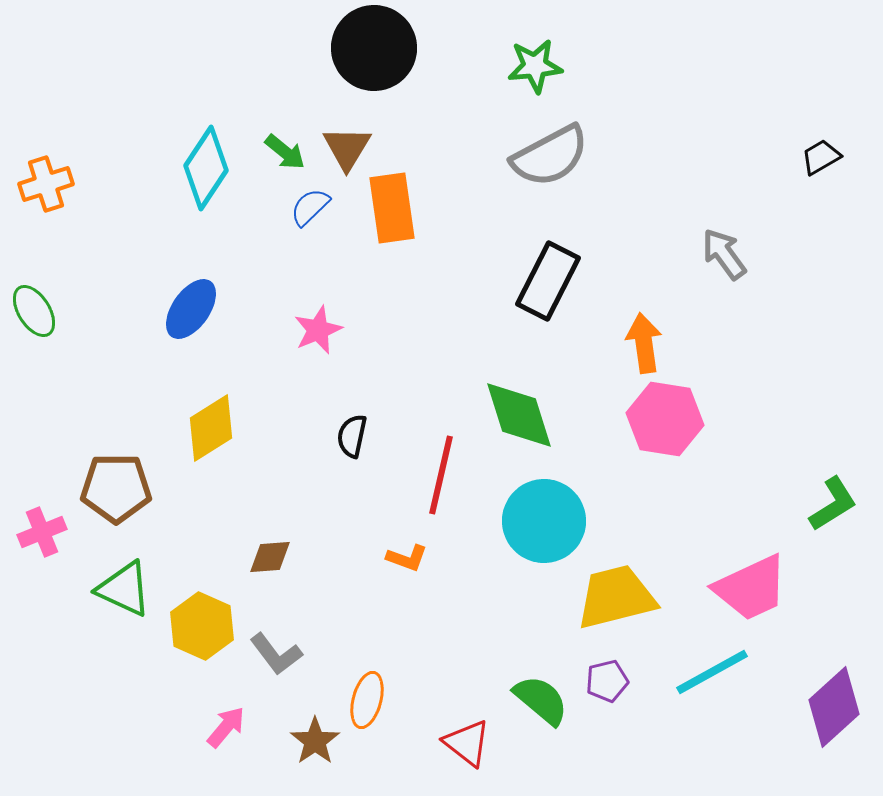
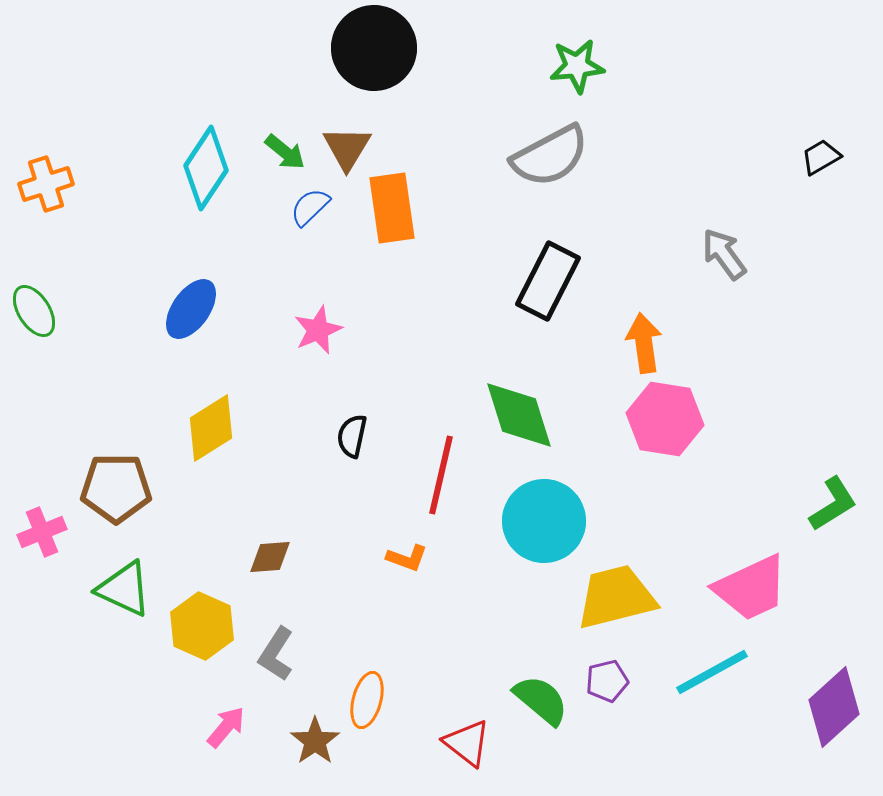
green star: moved 42 px right
gray L-shape: rotated 70 degrees clockwise
